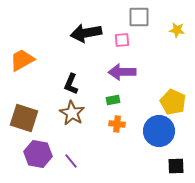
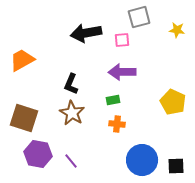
gray square: rotated 15 degrees counterclockwise
blue circle: moved 17 px left, 29 px down
